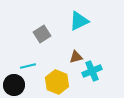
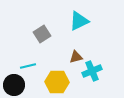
yellow hexagon: rotated 20 degrees counterclockwise
